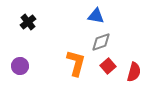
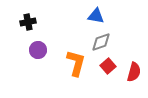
black cross: rotated 28 degrees clockwise
purple circle: moved 18 px right, 16 px up
